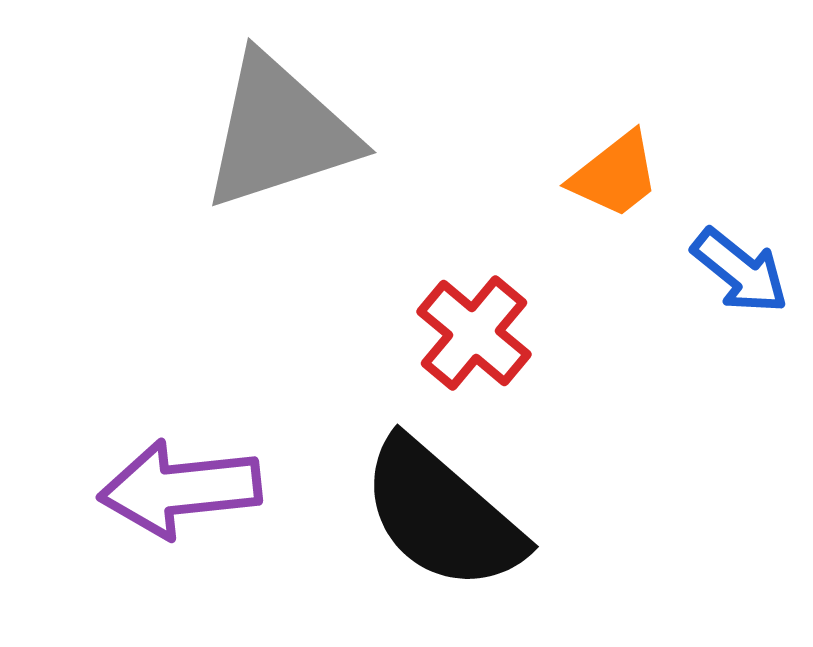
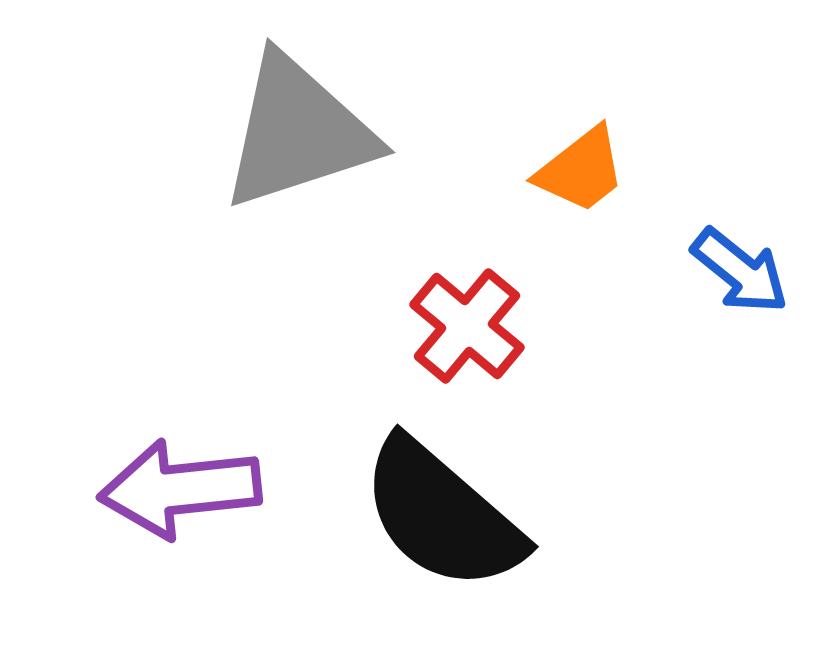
gray triangle: moved 19 px right
orange trapezoid: moved 34 px left, 5 px up
red cross: moved 7 px left, 7 px up
